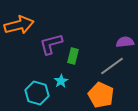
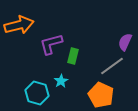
purple semicircle: rotated 60 degrees counterclockwise
